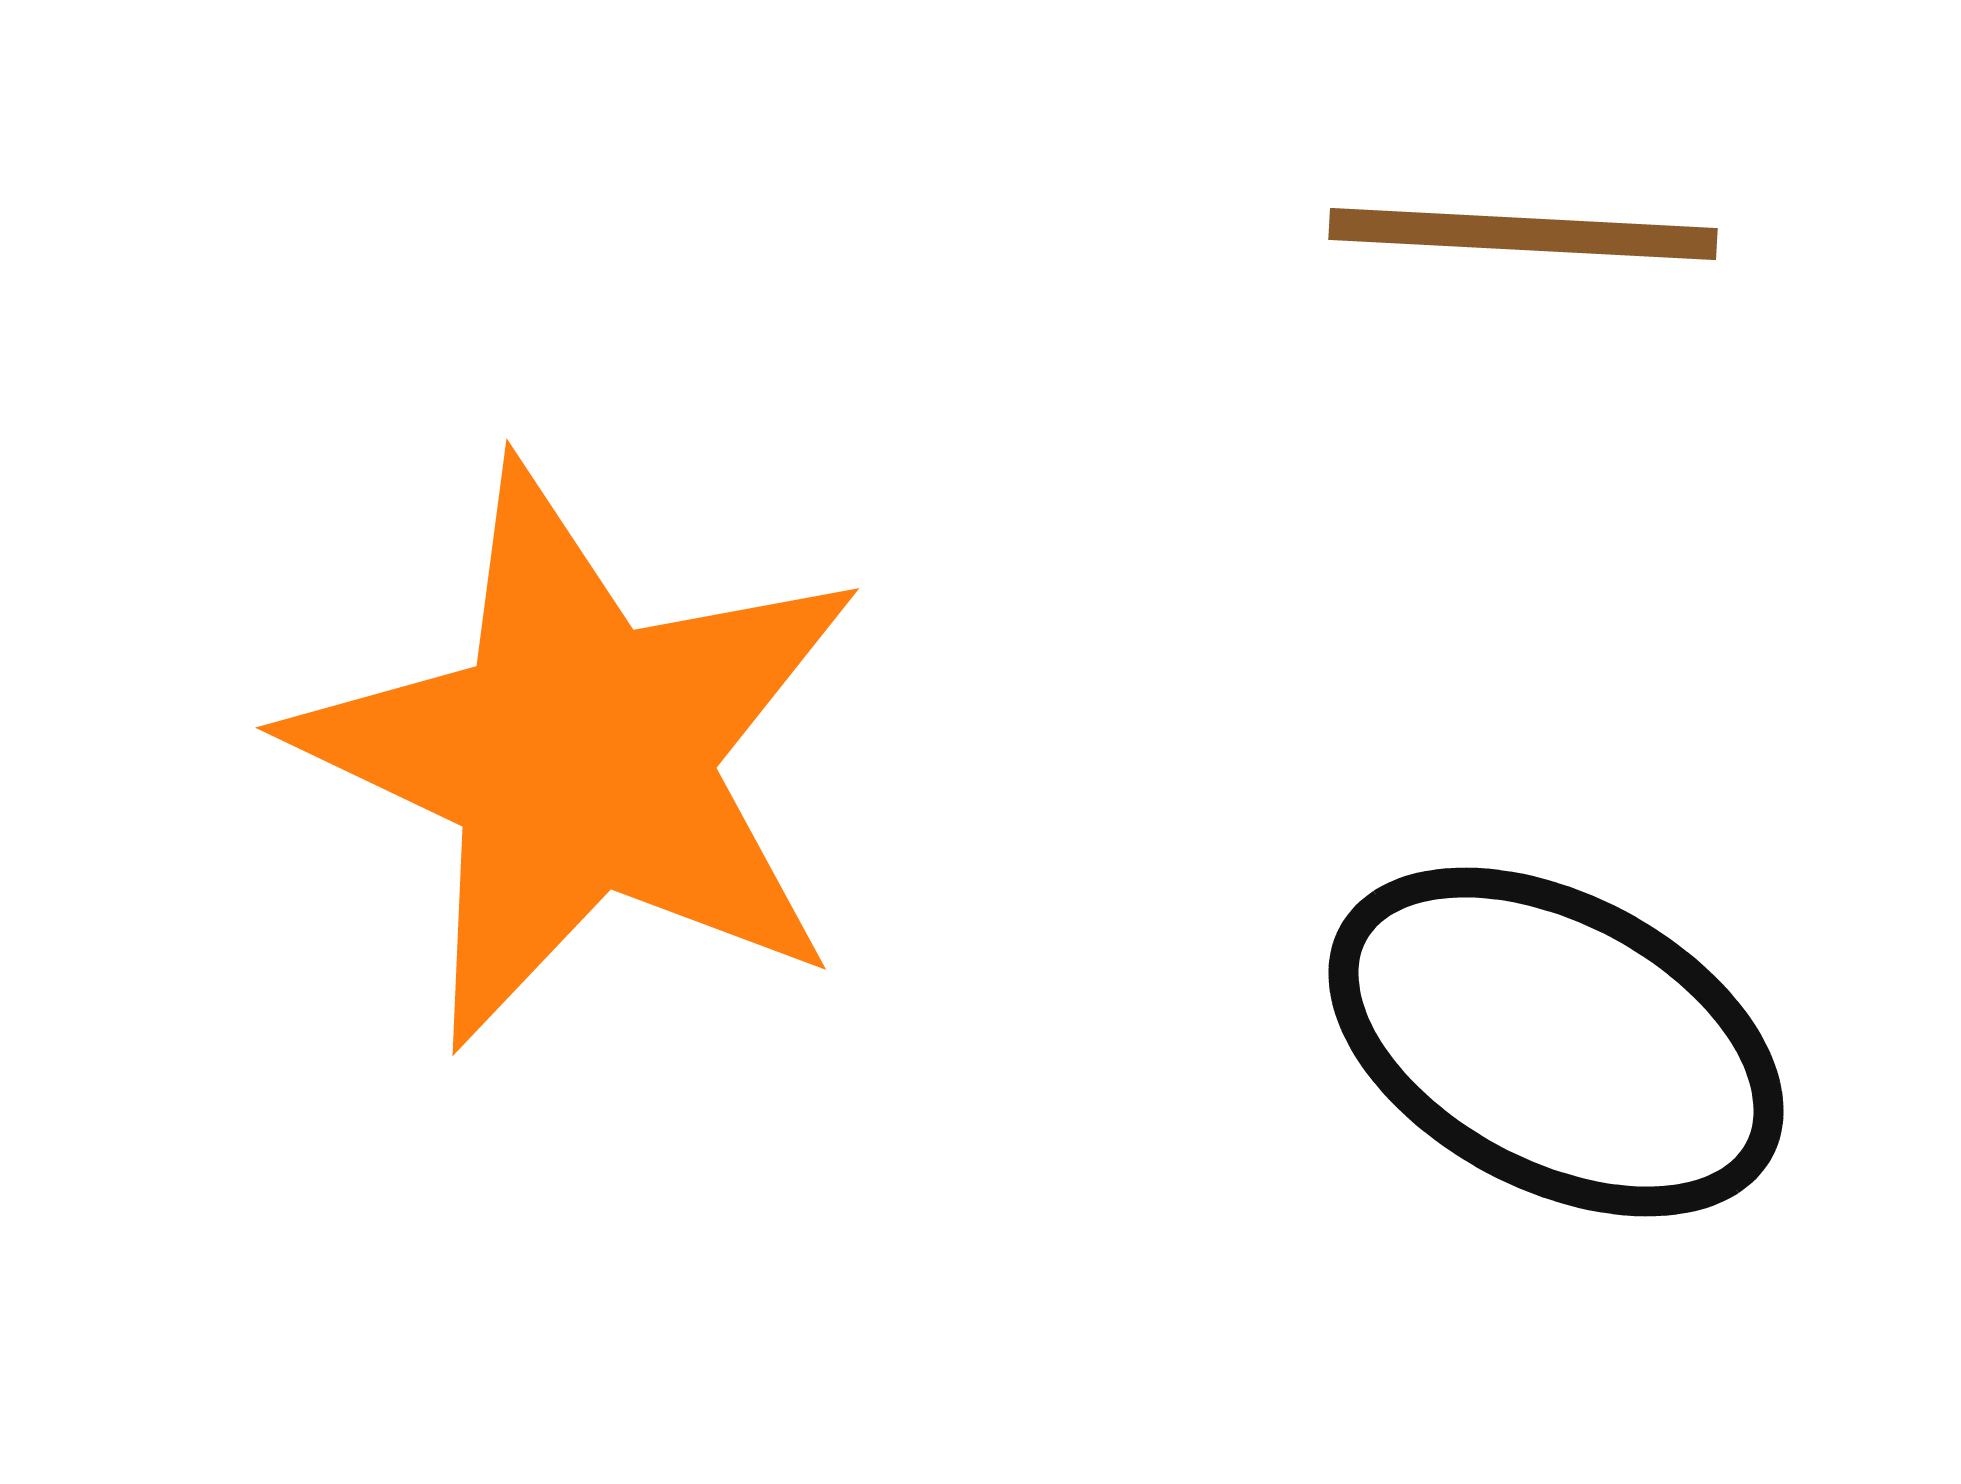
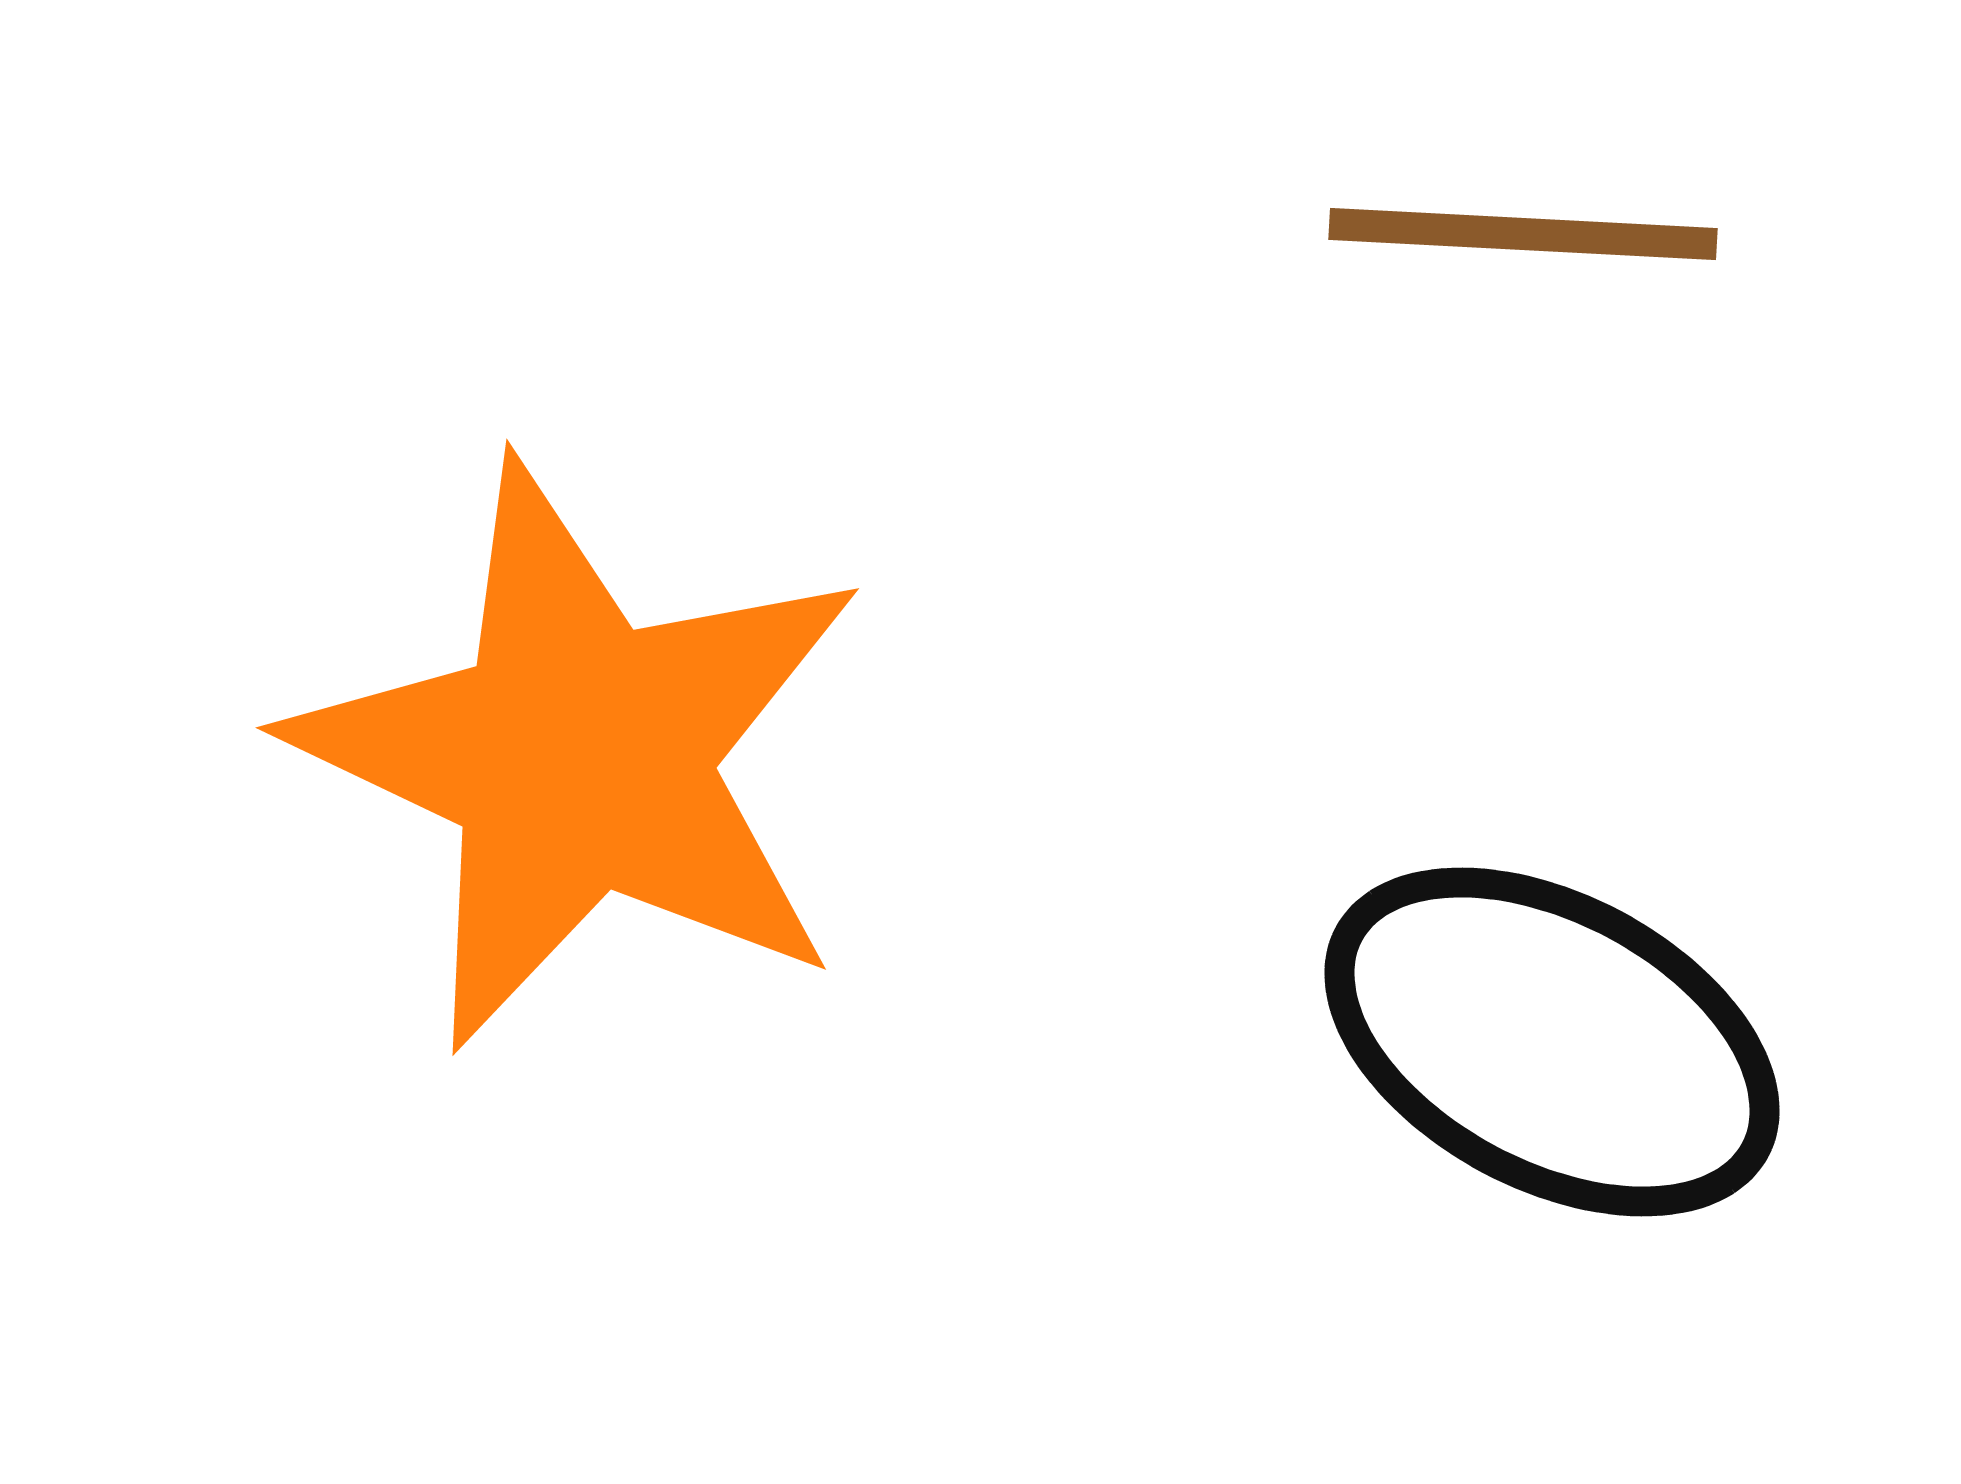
black ellipse: moved 4 px left
